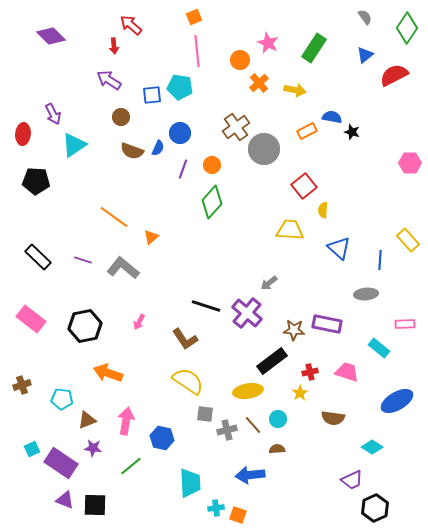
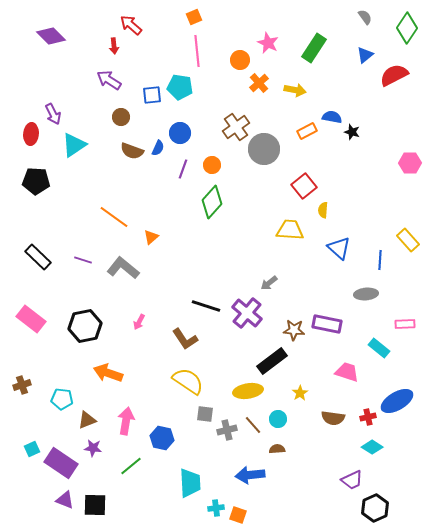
red ellipse at (23, 134): moved 8 px right
red cross at (310, 372): moved 58 px right, 45 px down
